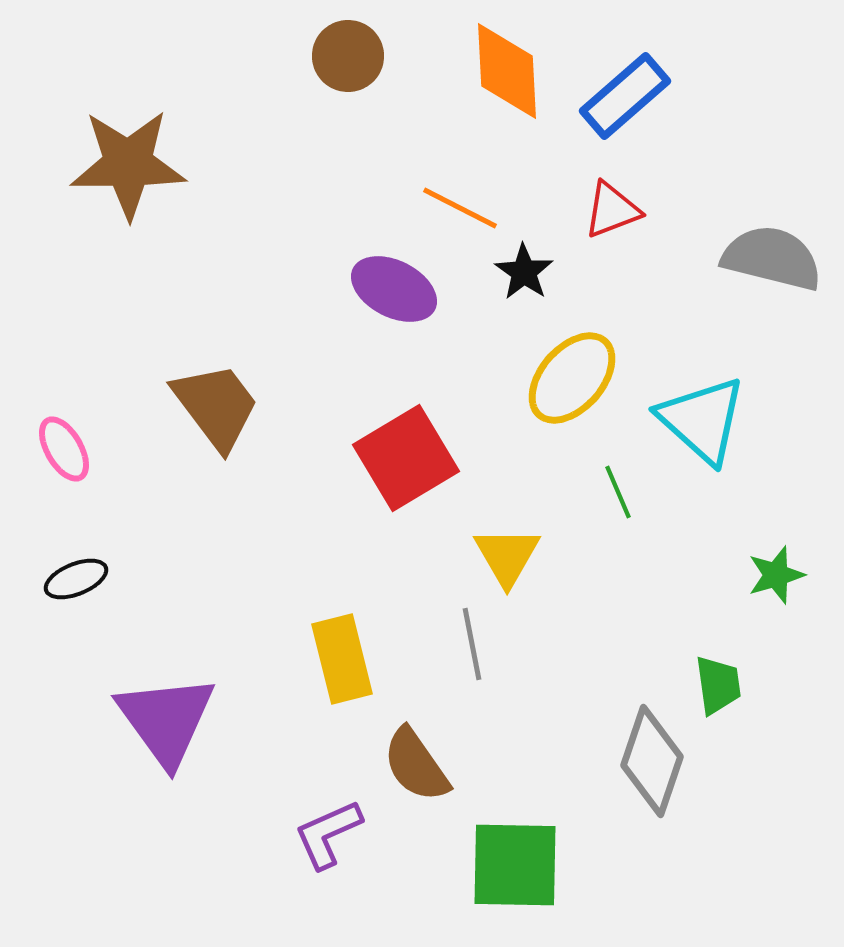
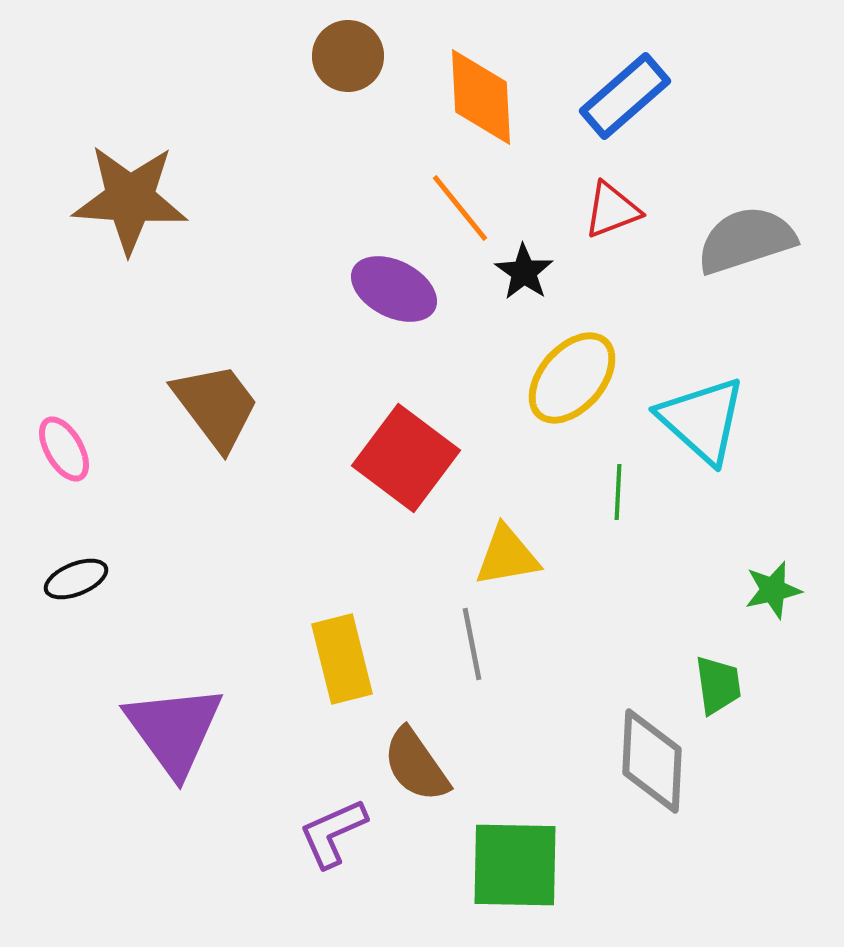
orange diamond: moved 26 px left, 26 px down
brown star: moved 2 px right, 35 px down; rotated 4 degrees clockwise
orange line: rotated 24 degrees clockwise
gray semicircle: moved 26 px left, 18 px up; rotated 32 degrees counterclockwise
red square: rotated 22 degrees counterclockwise
green line: rotated 26 degrees clockwise
yellow triangle: rotated 50 degrees clockwise
green star: moved 3 px left, 15 px down; rotated 4 degrees clockwise
purple triangle: moved 8 px right, 10 px down
gray diamond: rotated 16 degrees counterclockwise
purple L-shape: moved 5 px right, 1 px up
